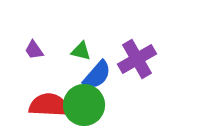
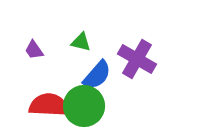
green triangle: moved 9 px up
purple cross: rotated 30 degrees counterclockwise
green circle: moved 1 px down
